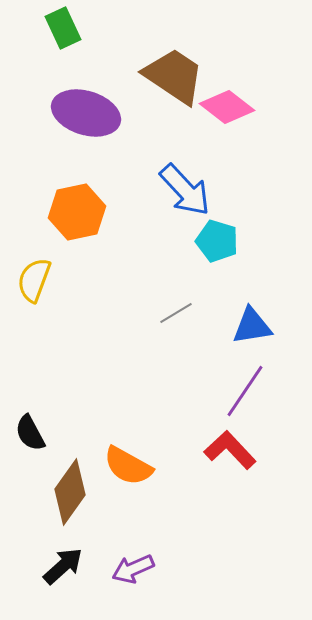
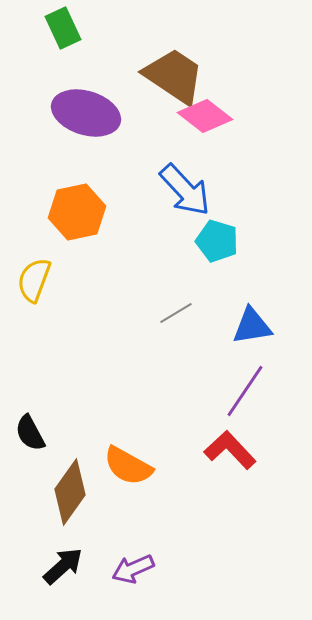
pink diamond: moved 22 px left, 9 px down
